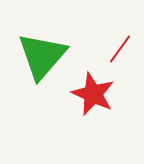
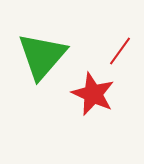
red line: moved 2 px down
